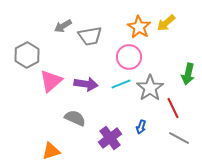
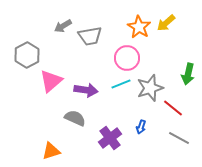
pink circle: moved 2 px left, 1 px down
purple arrow: moved 6 px down
gray star: rotated 16 degrees clockwise
red line: rotated 25 degrees counterclockwise
